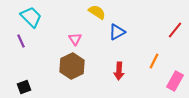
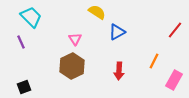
purple line: moved 1 px down
pink rectangle: moved 1 px left, 1 px up
